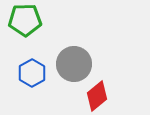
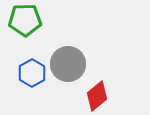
gray circle: moved 6 px left
